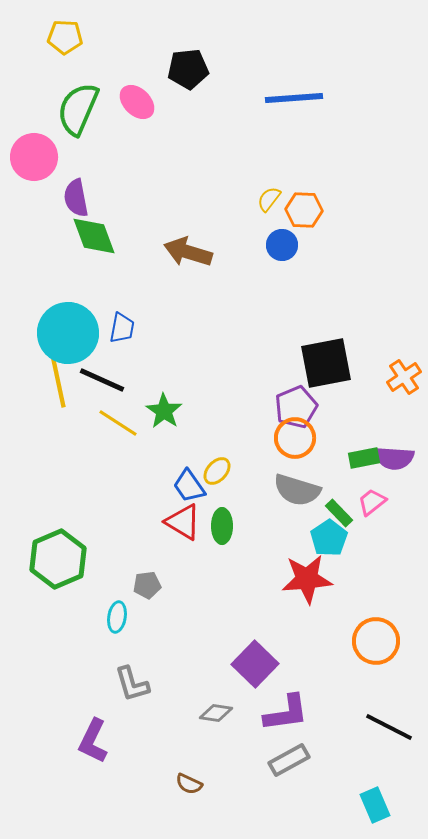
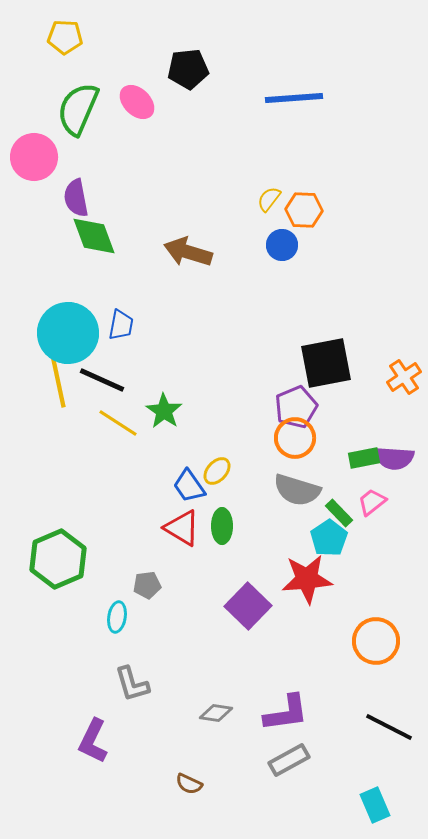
blue trapezoid at (122, 328): moved 1 px left, 3 px up
red triangle at (183, 522): moved 1 px left, 6 px down
purple square at (255, 664): moved 7 px left, 58 px up
